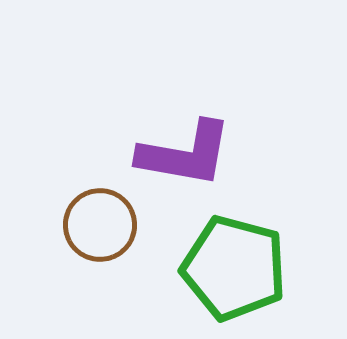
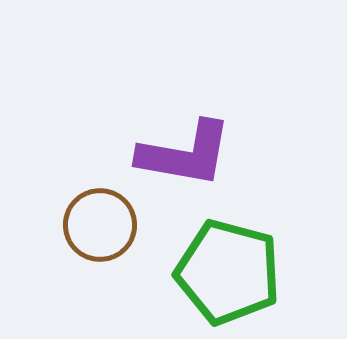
green pentagon: moved 6 px left, 4 px down
